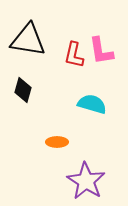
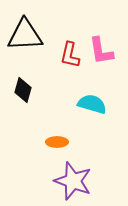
black triangle: moved 3 px left, 5 px up; rotated 12 degrees counterclockwise
red L-shape: moved 4 px left
purple star: moved 13 px left; rotated 12 degrees counterclockwise
